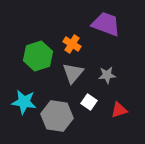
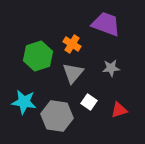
gray star: moved 4 px right, 7 px up
